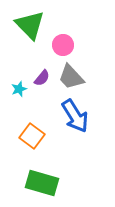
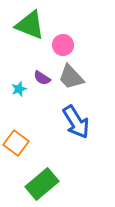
green triangle: rotated 24 degrees counterclockwise
purple semicircle: rotated 84 degrees clockwise
blue arrow: moved 1 px right, 6 px down
orange square: moved 16 px left, 7 px down
green rectangle: moved 1 px down; rotated 56 degrees counterclockwise
